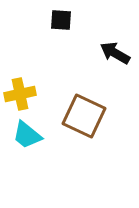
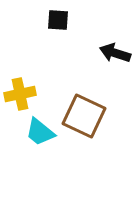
black square: moved 3 px left
black arrow: rotated 12 degrees counterclockwise
cyan trapezoid: moved 13 px right, 3 px up
